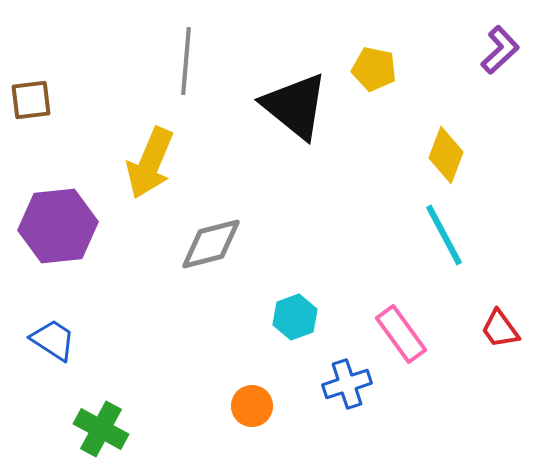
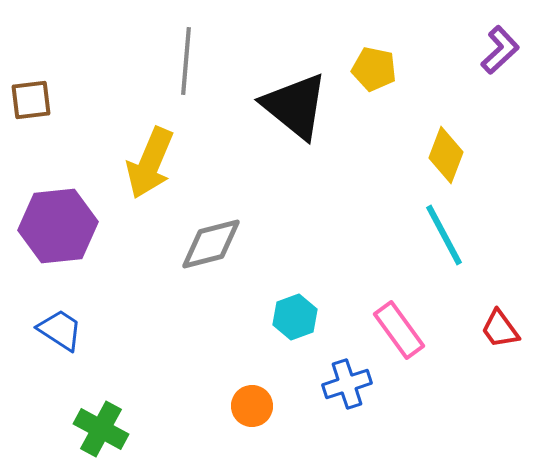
pink rectangle: moved 2 px left, 4 px up
blue trapezoid: moved 7 px right, 10 px up
